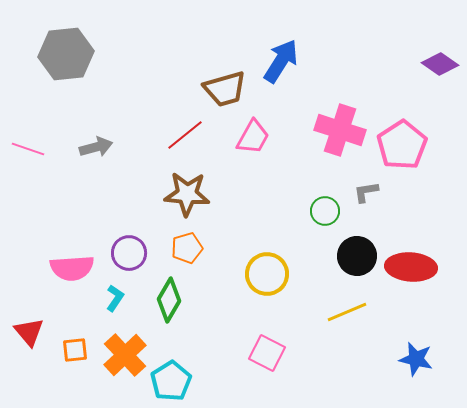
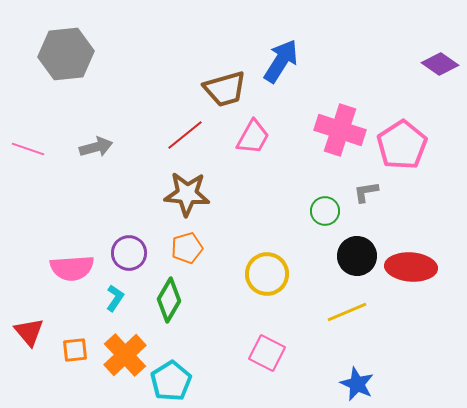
blue star: moved 59 px left, 25 px down; rotated 12 degrees clockwise
